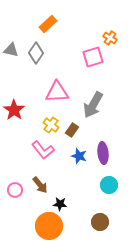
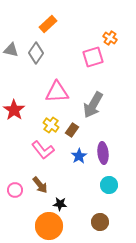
blue star: rotated 21 degrees clockwise
